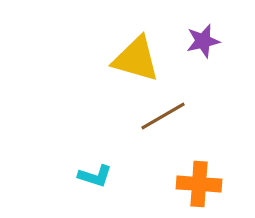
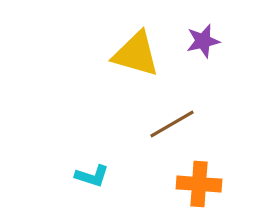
yellow triangle: moved 5 px up
brown line: moved 9 px right, 8 px down
cyan L-shape: moved 3 px left
